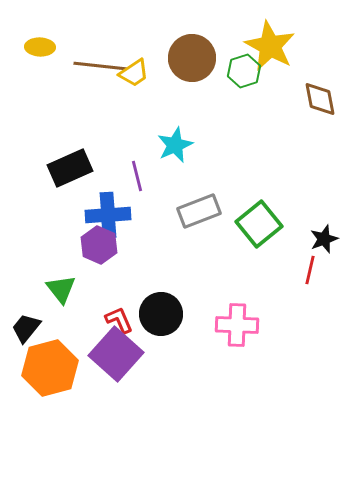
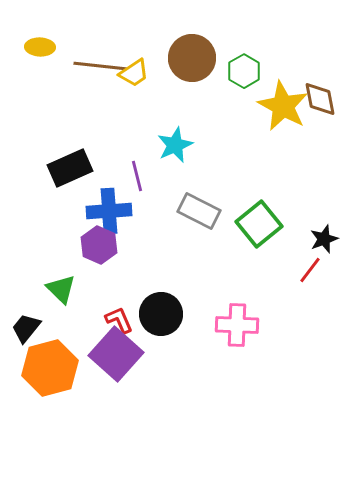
yellow star: moved 13 px right, 60 px down
green hexagon: rotated 12 degrees counterclockwise
gray rectangle: rotated 48 degrees clockwise
blue cross: moved 1 px right, 4 px up
red line: rotated 24 degrees clockwise
green triangle: rotated 8 degrees counterclockwise
